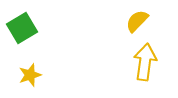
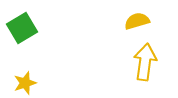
yellow semicircle: rotated 30 degrees clockwise
yellow star: moved 5 px left, 8 px down
